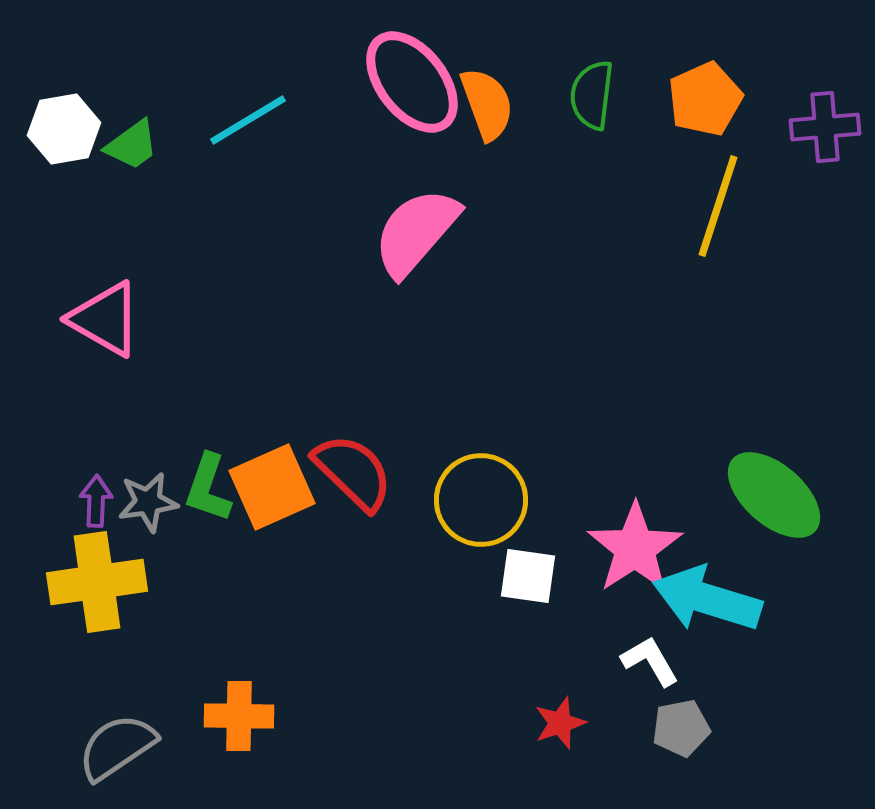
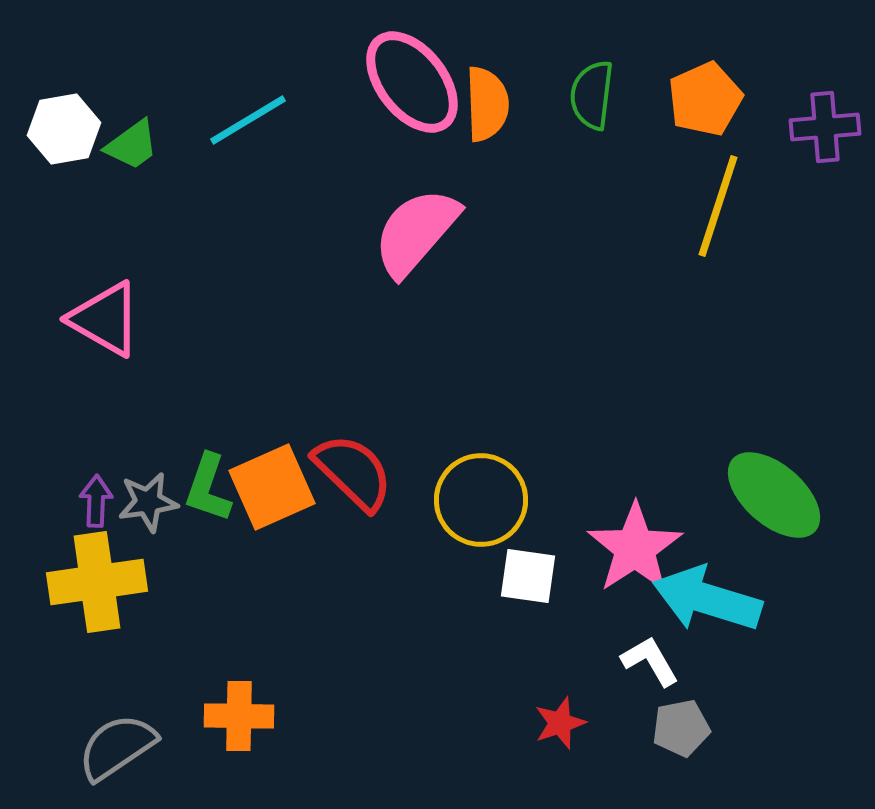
orange semicircle: rotated 18 degrees clockwise
